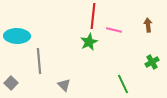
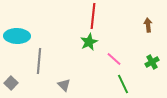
pink line: moved 29 px down; rotated 28 degrees clockwise
gray line: rotated 10 degrees clockwise
